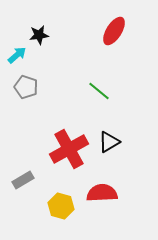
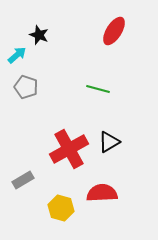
black star: rotated 30 degrees clockwise
green line: moved 1 px left, 2 px up; rotated 25 degrees counterclockwise
yellow hexagon: moved 2 px down
